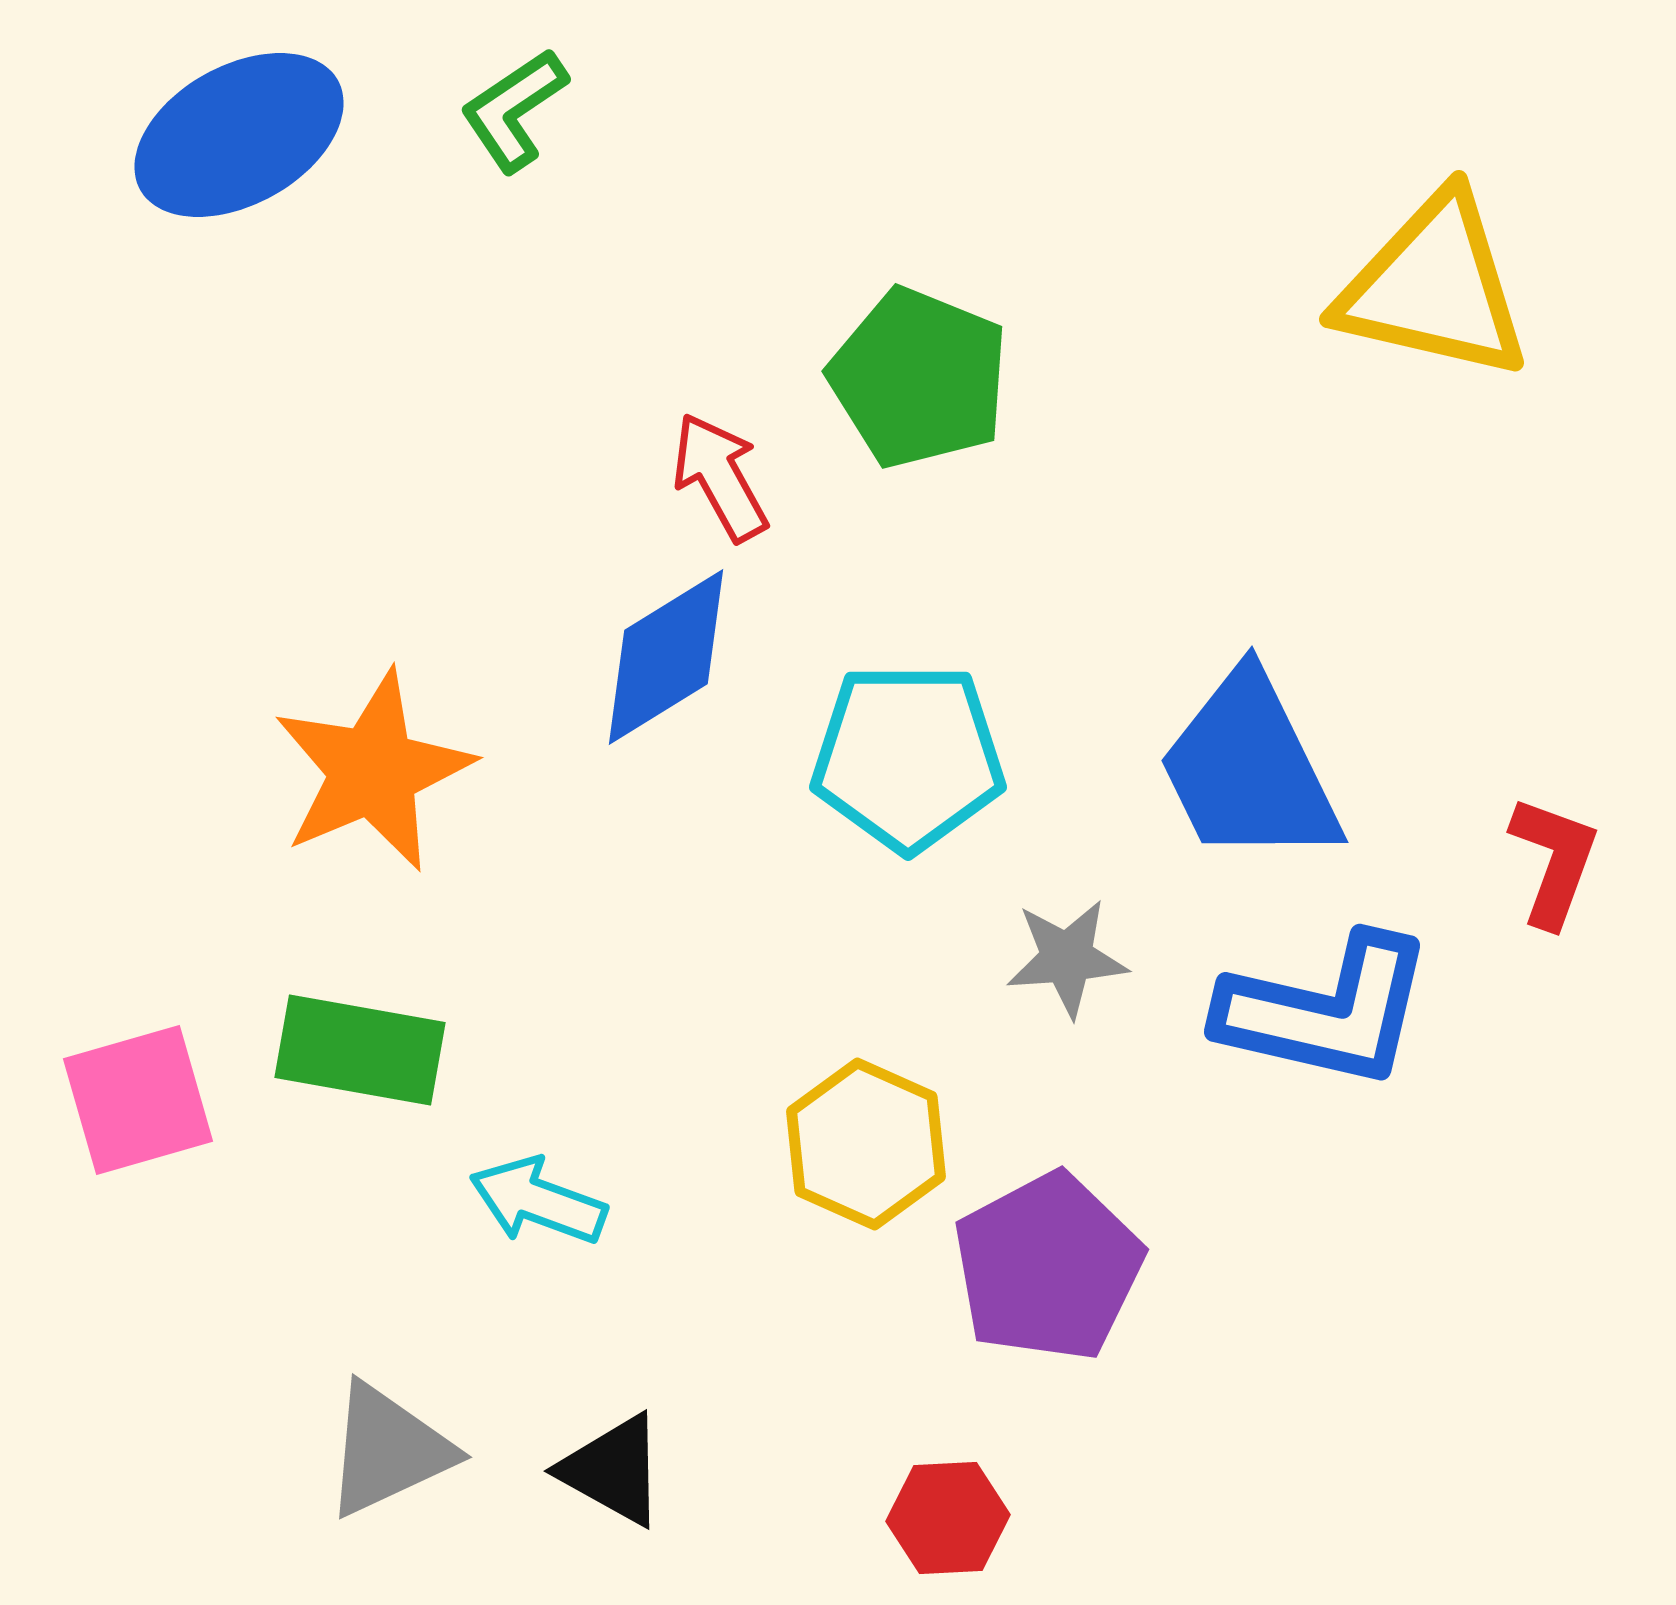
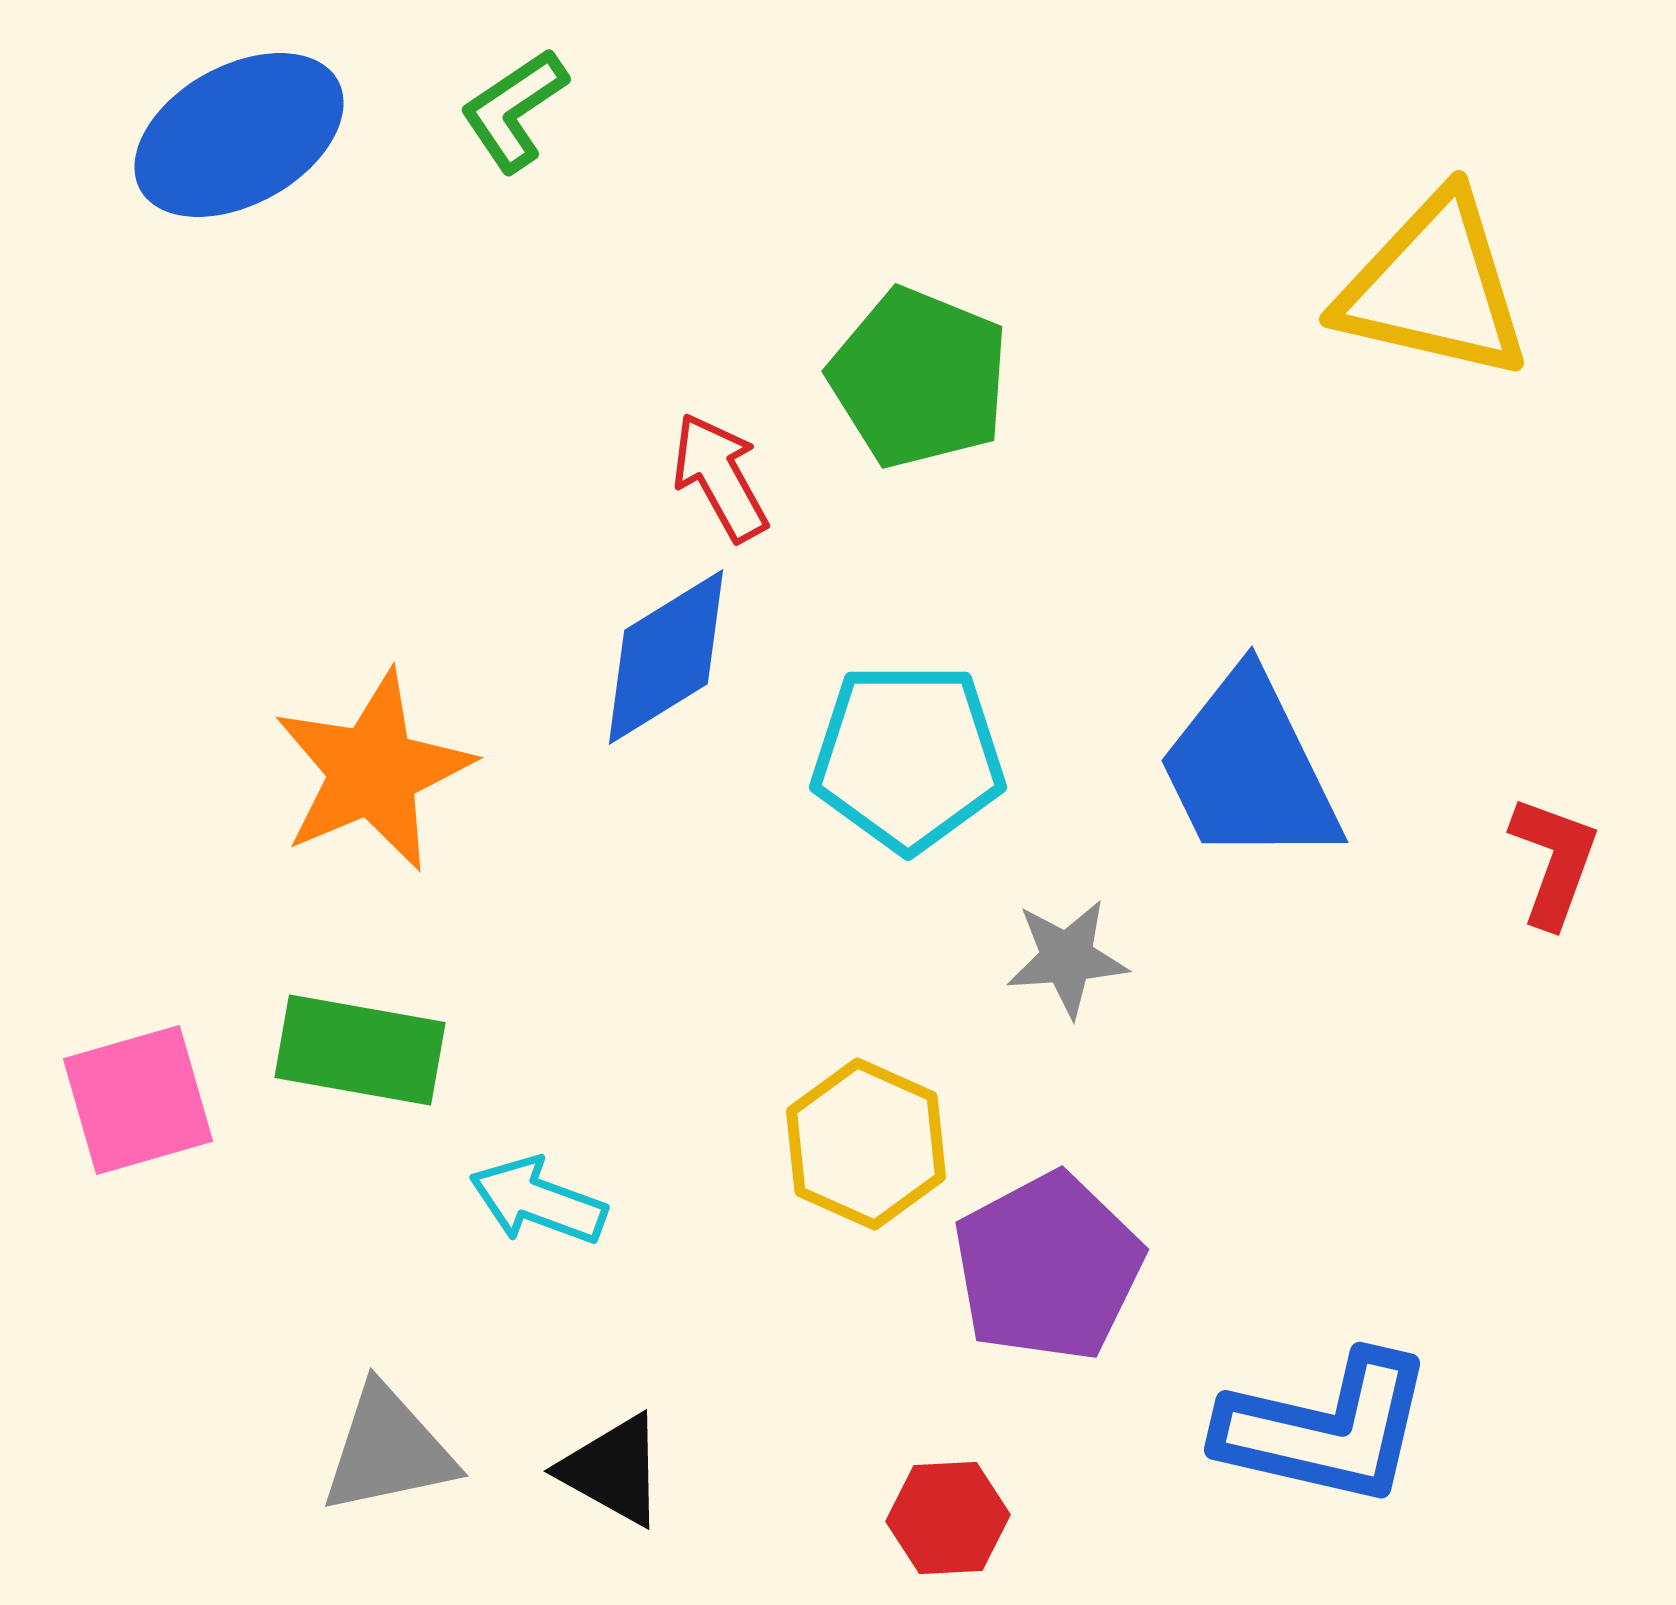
blue L-shape: moved 418 px down
gray triangle: rotated 13 degrees clockwise
